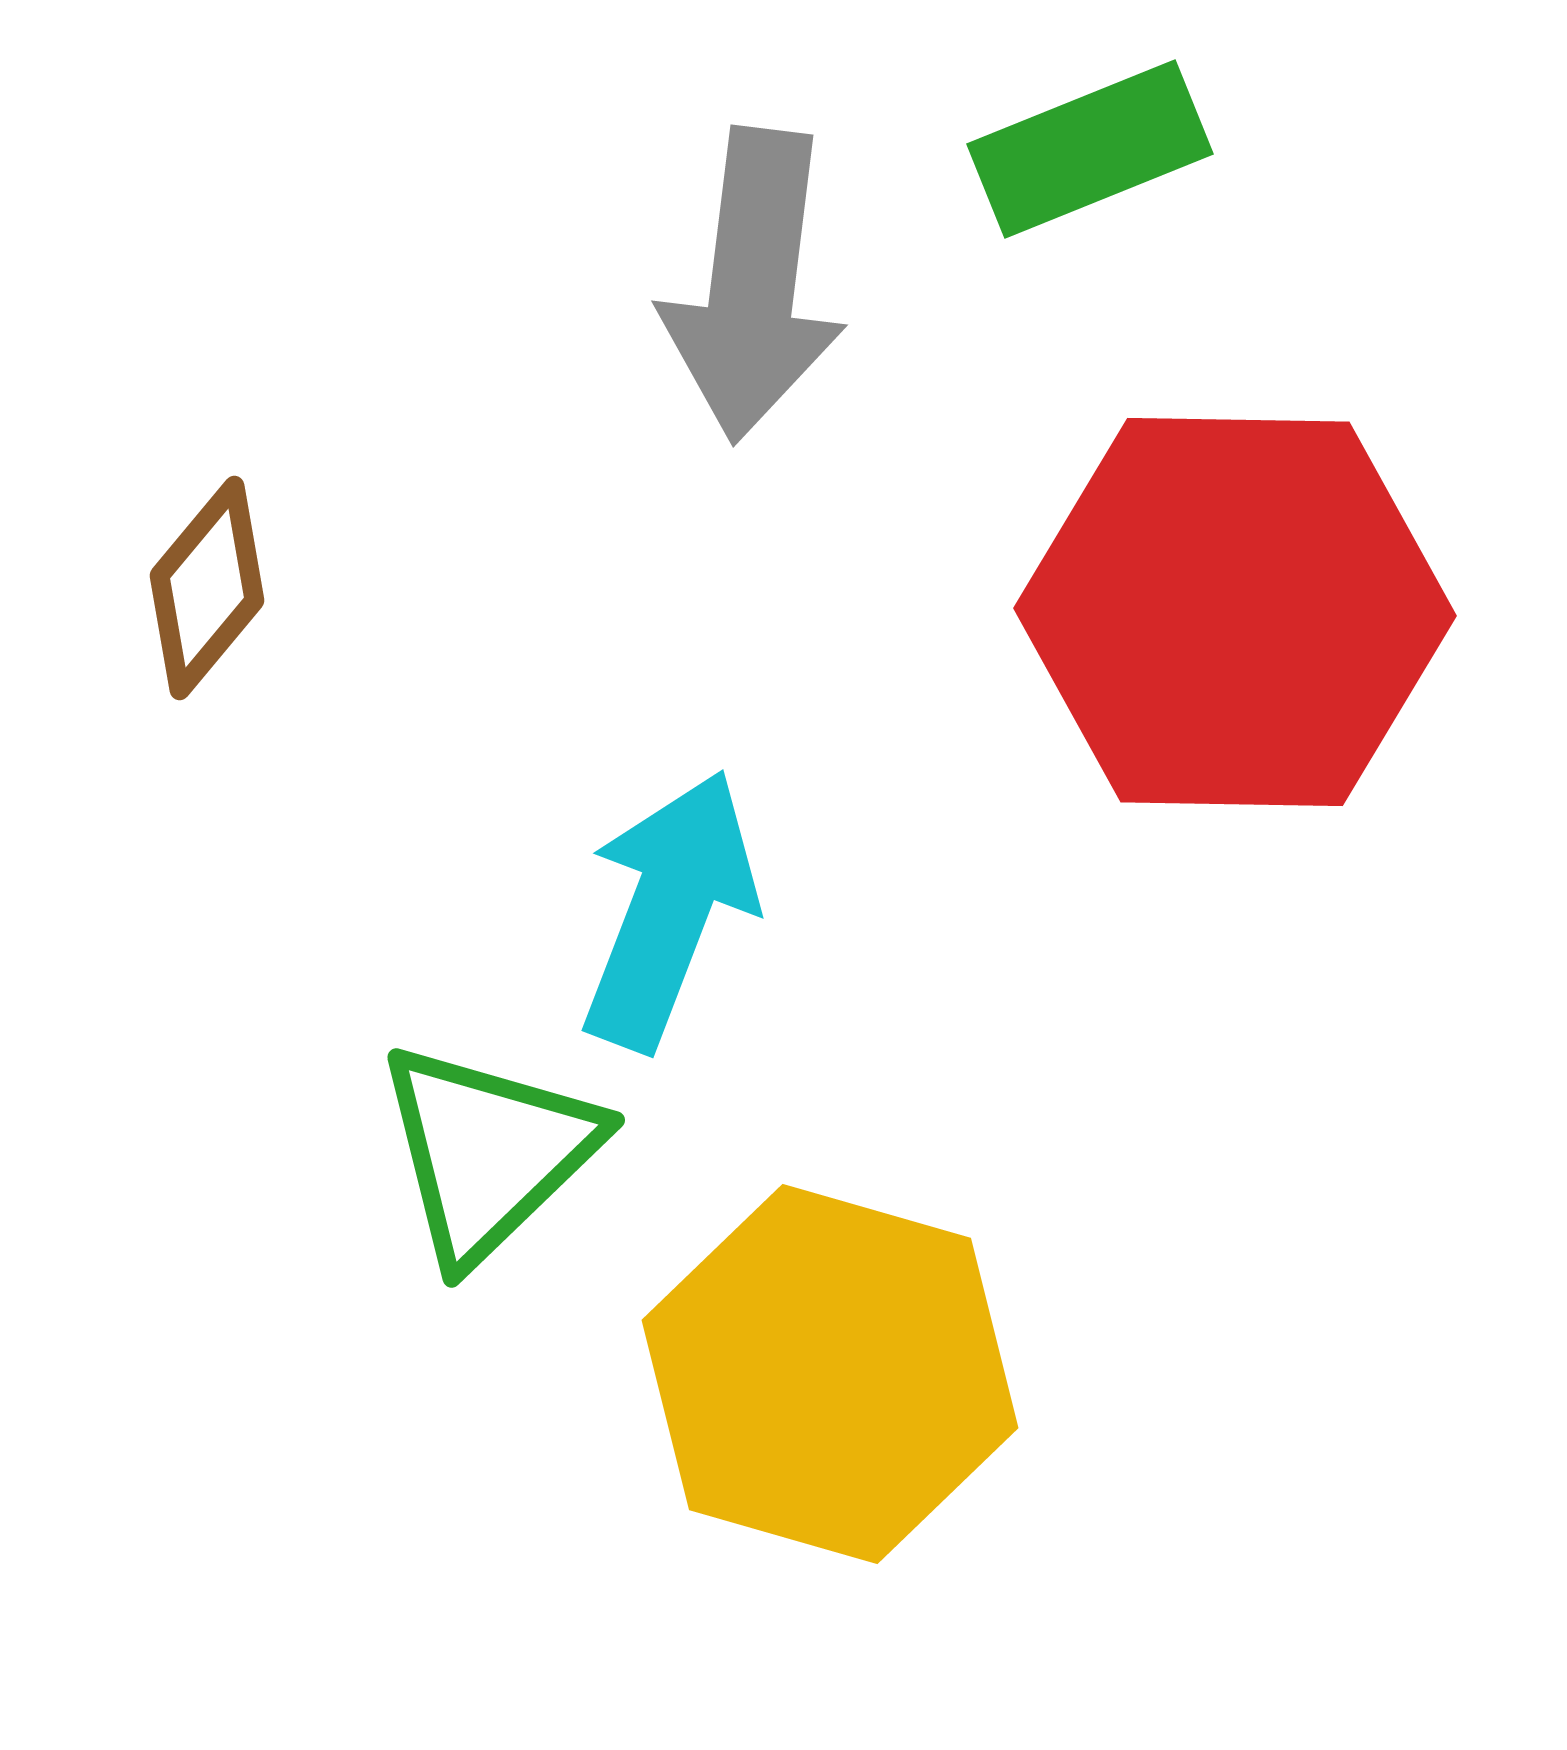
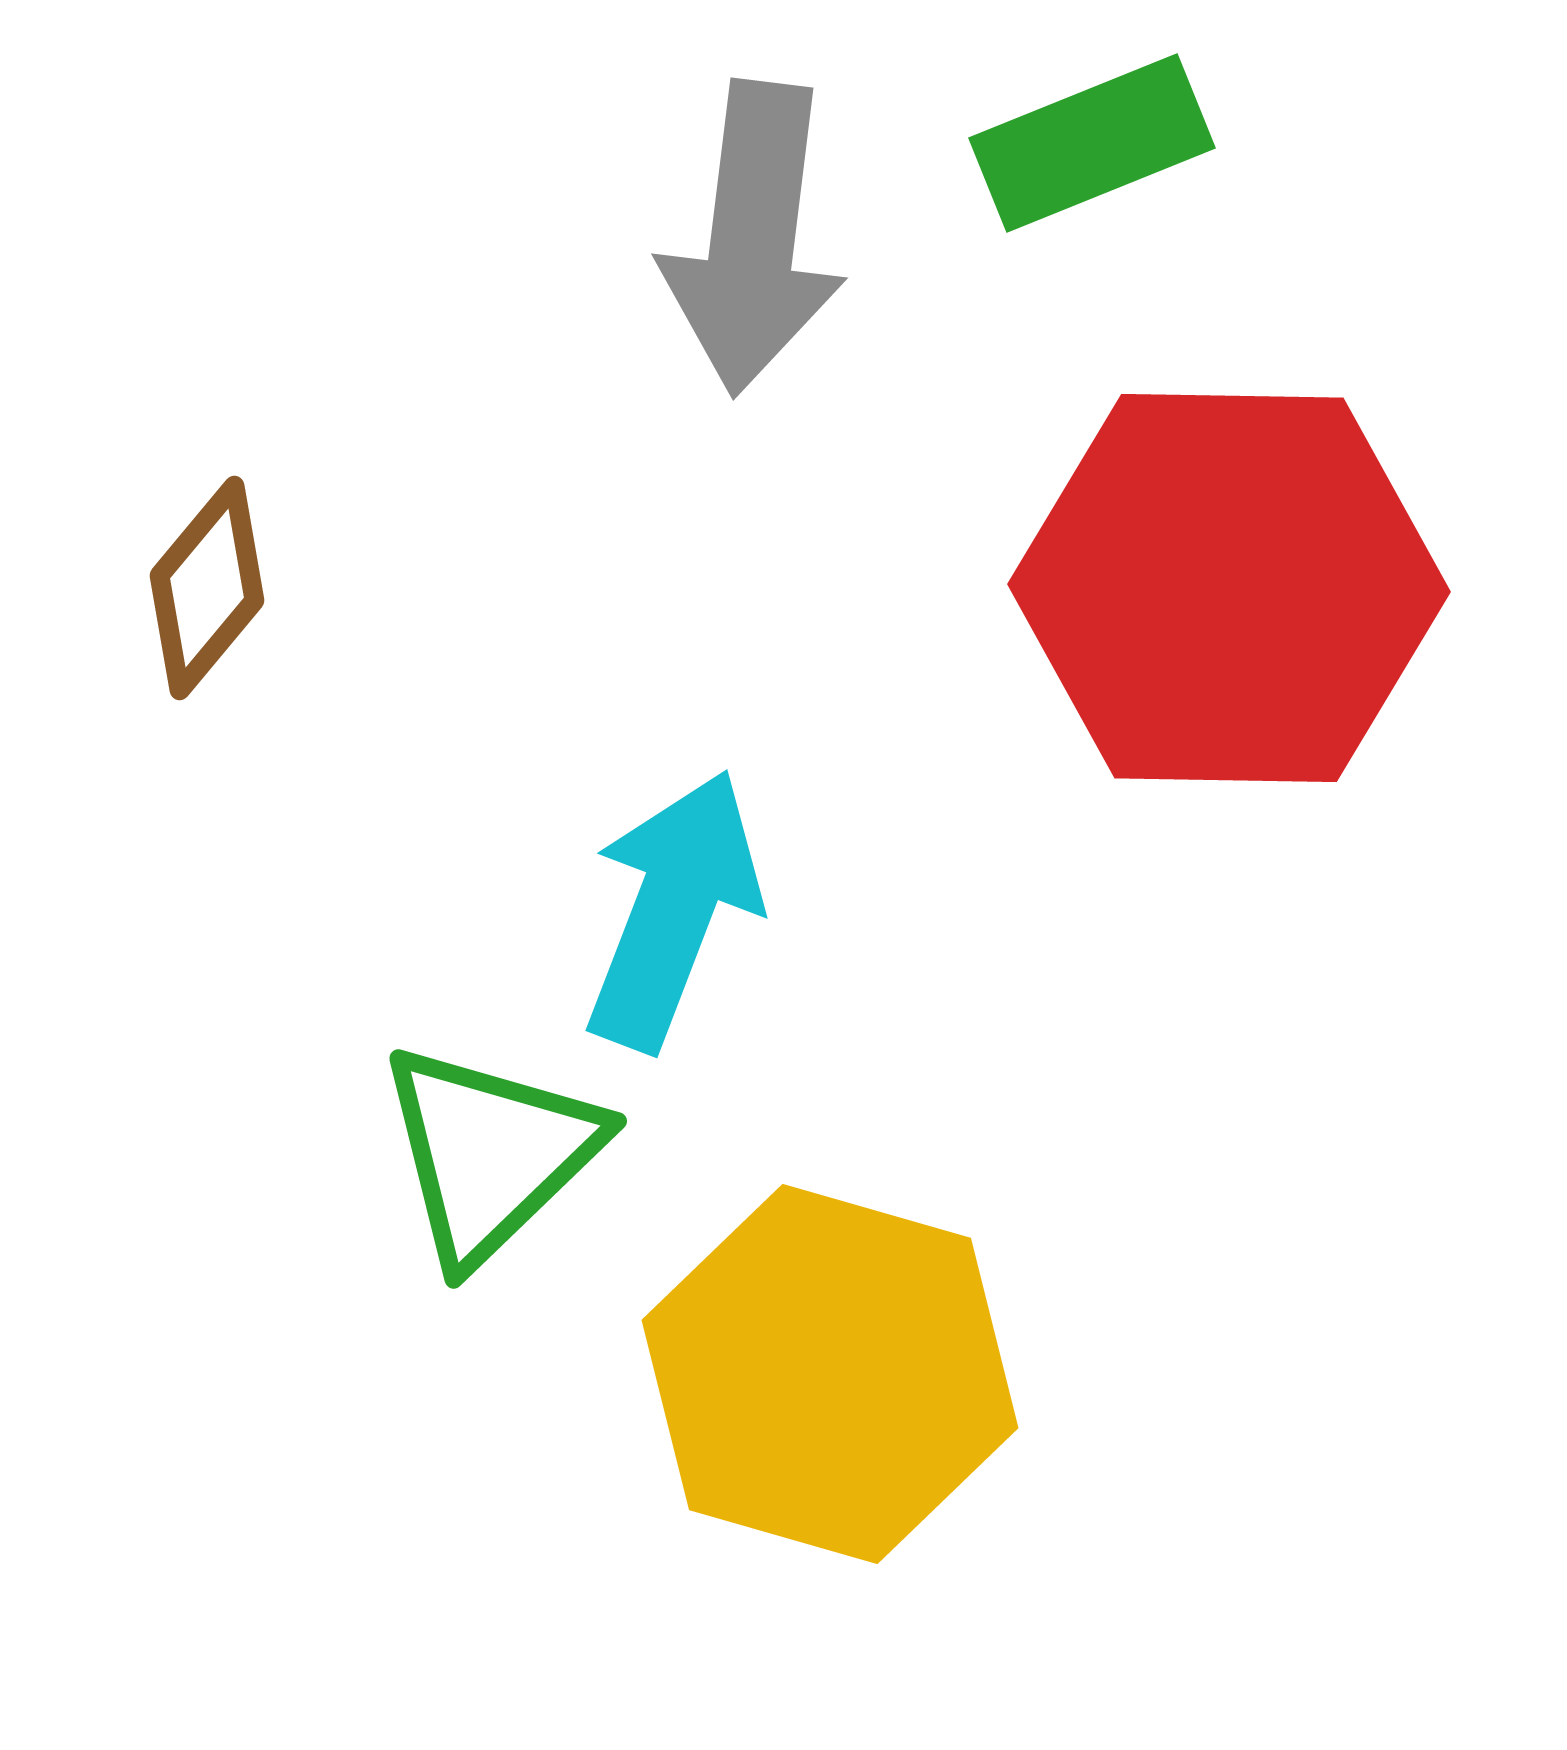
green rectangle: moved 2 px right, 6 px up
gray arrow: moved 47 px up
red hexagon: moved 6 px left, 24 px up
cyan arrow: moved 4 px right
green triangle: moved 2 px right, 1 px down
